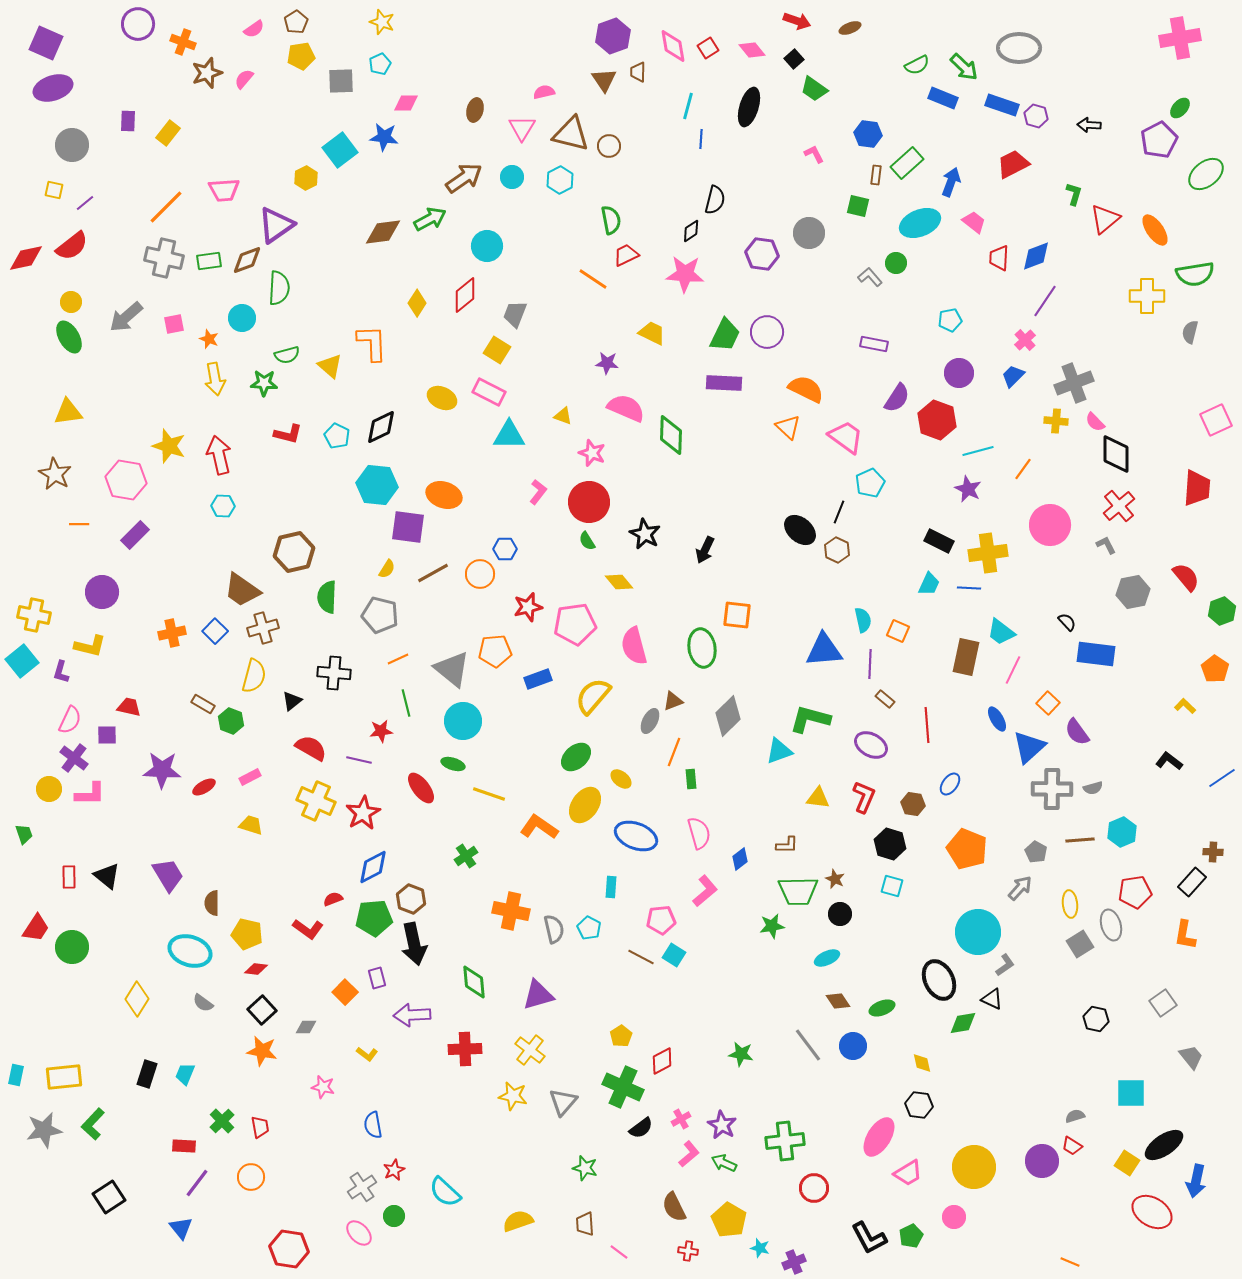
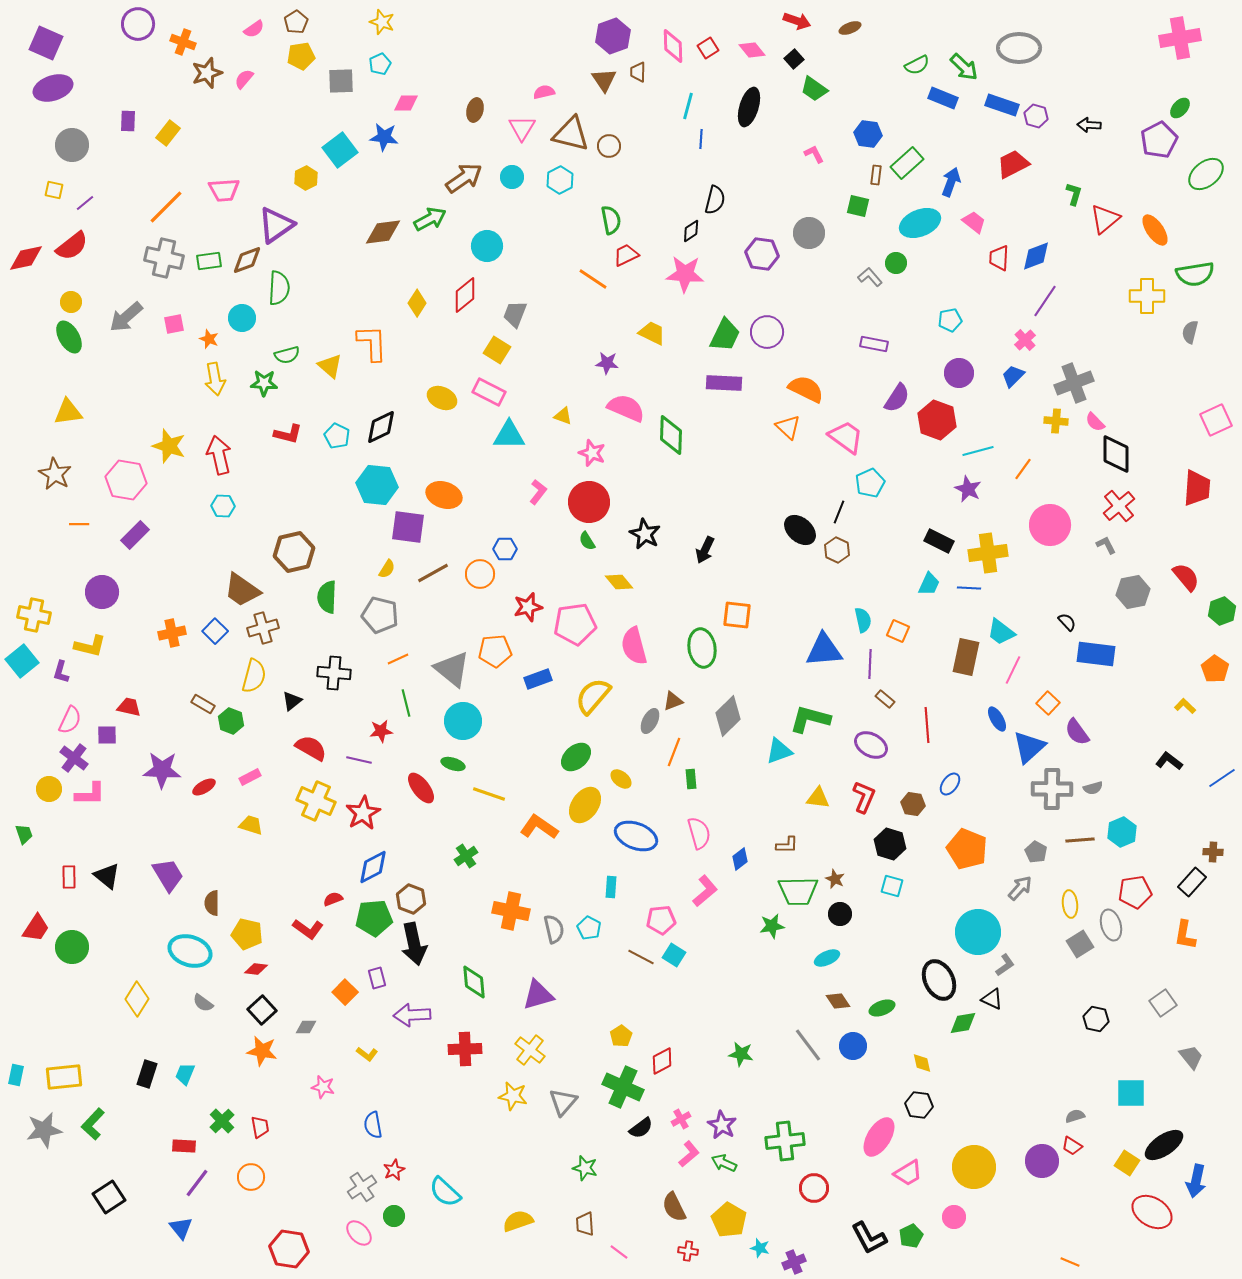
pink diamond at (673, 46): rotated 8 degrees clockwise
